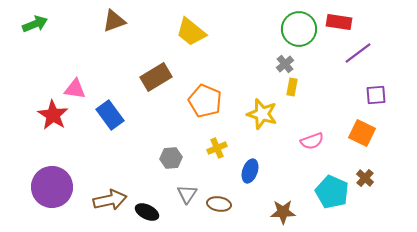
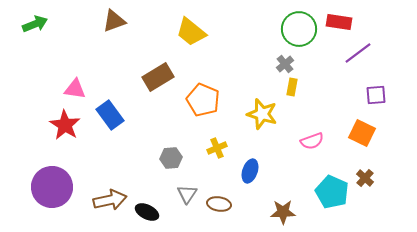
brown rectangle: moved 2 px right
orange pentagon: moved 2 px left, 1 px up
red star: moved 12 px right, 10 px down
